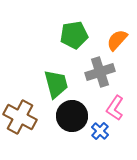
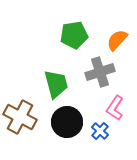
black circle: moved 5 px left, 6 px down
